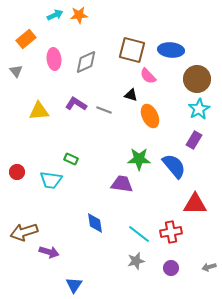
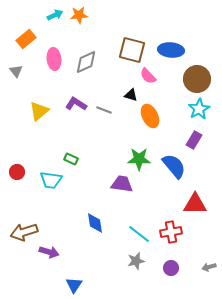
yellow triangle: rotated 35 degrees counterclockwise
